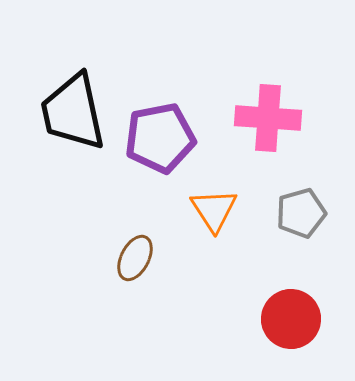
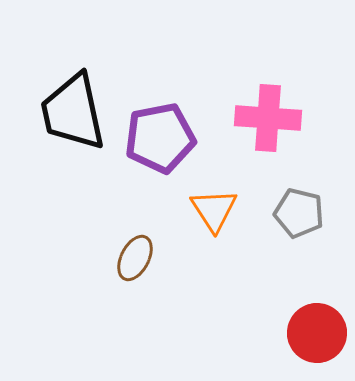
gray pentagon: moved 2 px left; rotated 30 degrees clockwise
red circle: moved 26 px right, 14 px down
